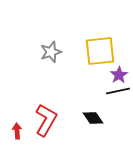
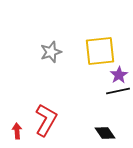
black diamond: moved 12 px right, 15 px down
